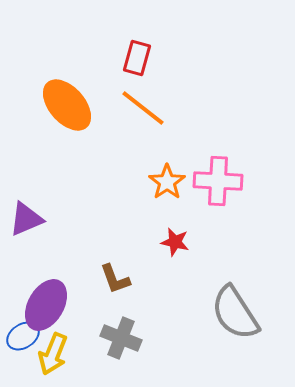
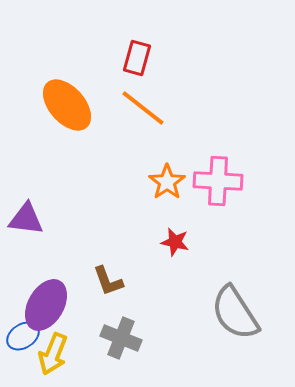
purple triangle: rotated 30 degrees clockwise
brown L-shape: moved 7 px left, 2 px down
